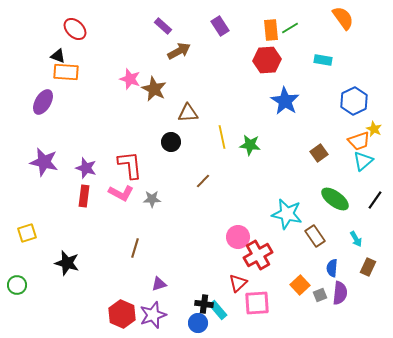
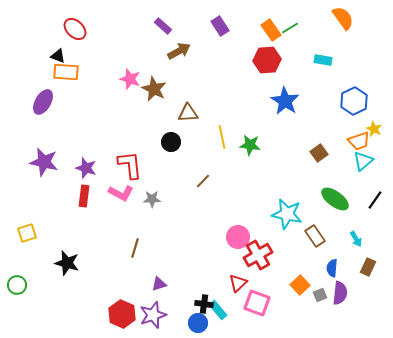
orange rectangle at (271, 30): rotated 30 degrees counterclockwise
pink square at (257, 303): rotated 24 degrees clockwise
